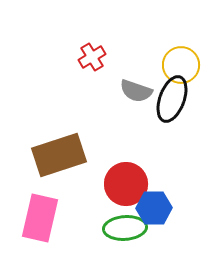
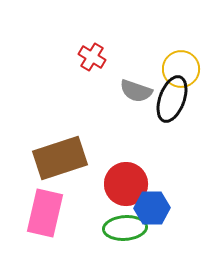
red cross: rotated 28 degrees counterclockwise
yellow circle: moved 4 px down
brown rectangle: moved 1 px right, 3 px down
blue hexagon: moved 2 px left
pink rectangle: moved 5 px right, 5 px up
